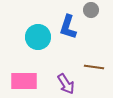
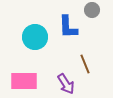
gray circle: moved 1 px right
blue L-shape: rotated 20 degrees counterclockwise
cyan circle: moved 3 px left
brown line: moved 9 px left, 3 px up; rotated 60 degrees clockwise
